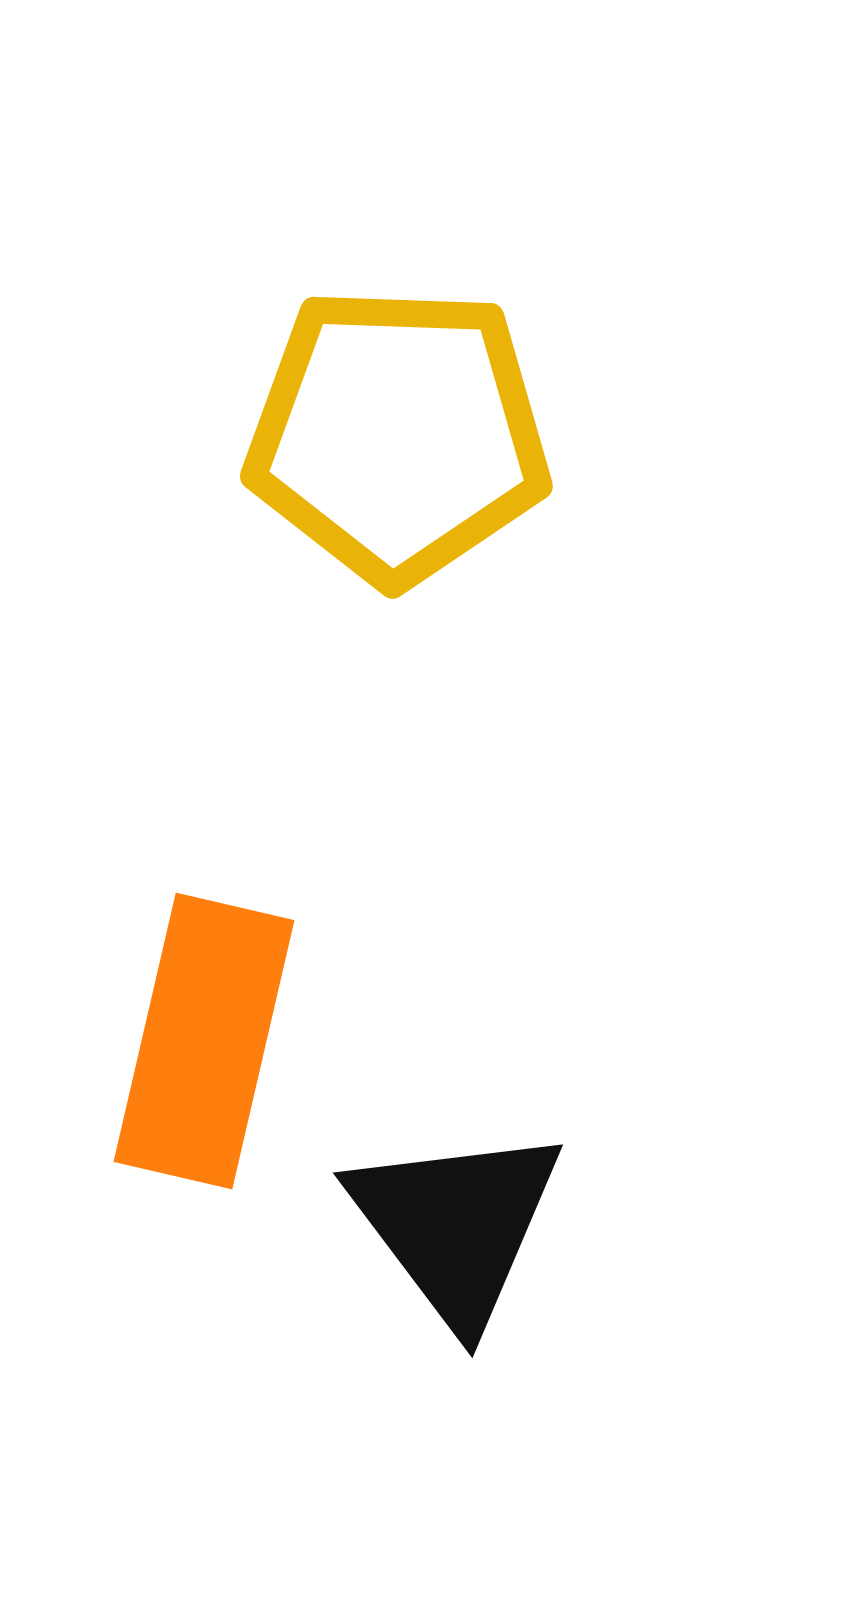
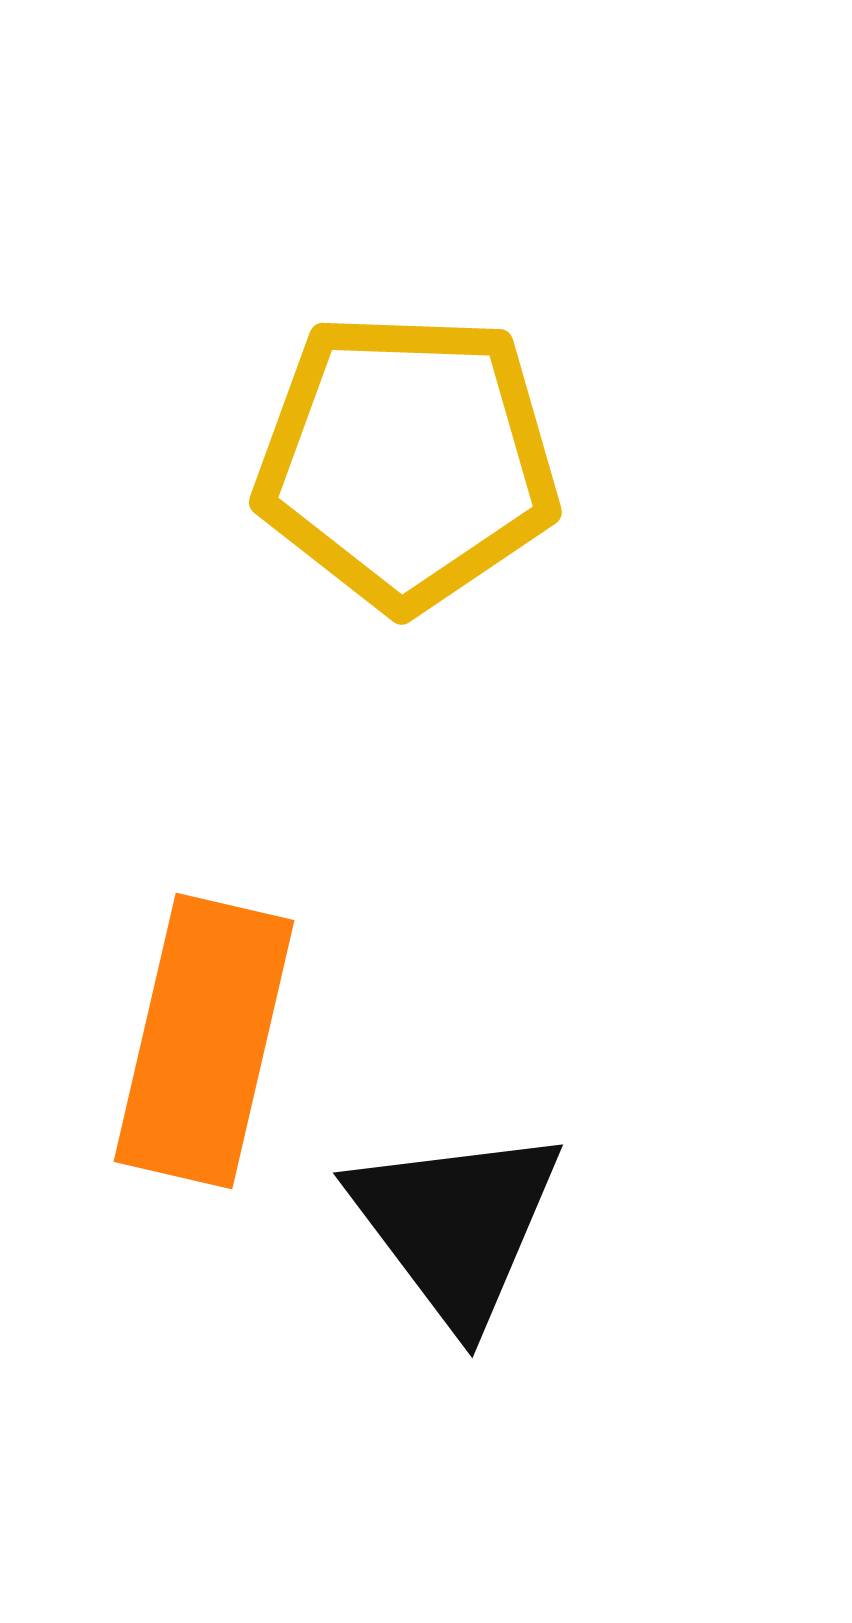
yellow pentagon: moved 9 px right, 26 px down
